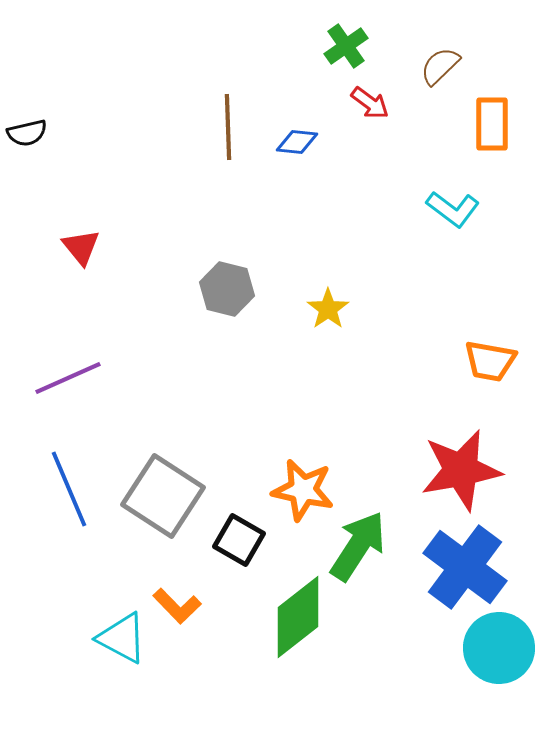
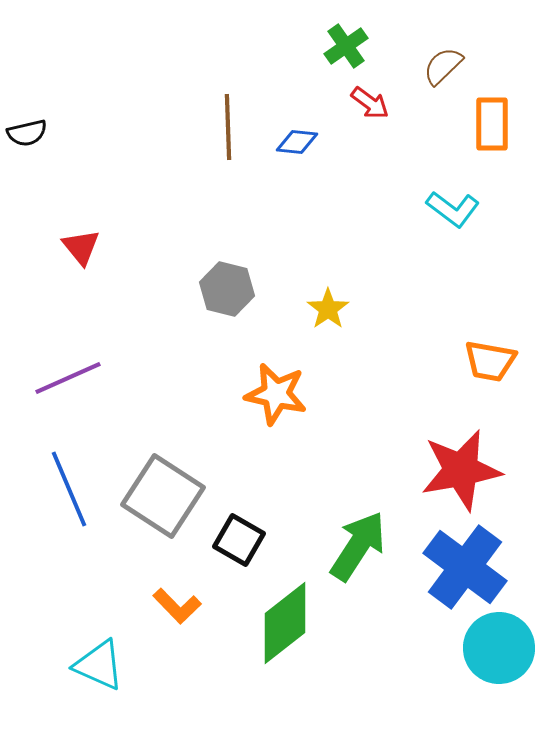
brown semicircle: moved 3 px right
orange star: moved 27 px left, 96 px up
green diamond: moved 13 px left, 6 px down
cyan triangle: moved 23 px left, 27 px down; rotated 4 degrees counterclockwise
